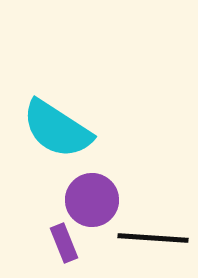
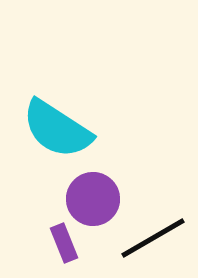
purple circle: moved 1 px right, 1 px up
black line: rotated 34 degrees counterclockwise
